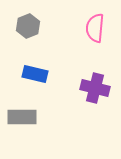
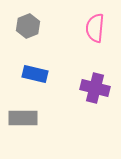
gray rectangle: moved 1 px right, 1 px down
